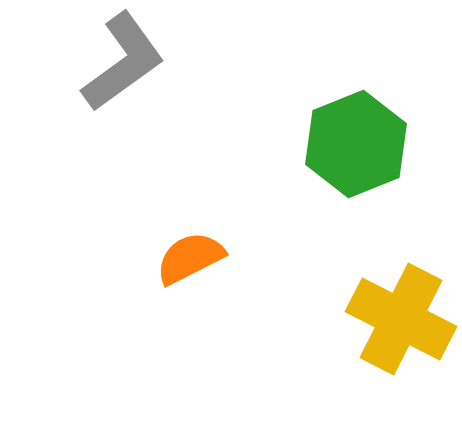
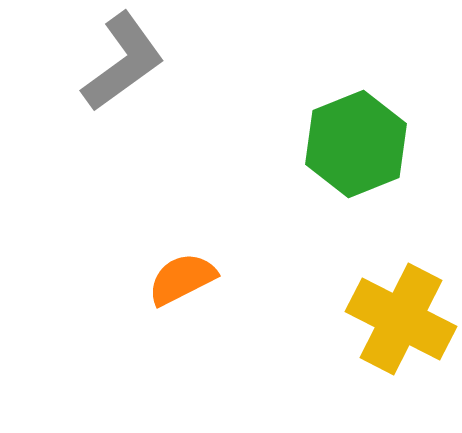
orange semicircle: moved 8 px left, 21 px down
